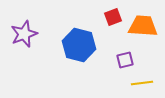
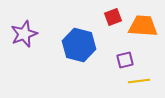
yellow line: moved 3 px left, 2 px up
